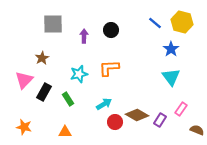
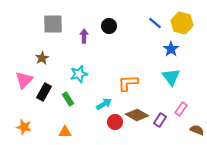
yellow hexagon: moved 1 px down
black circle: moved 2 px left, 4 px up
orange L-shape: moved 19 px right, 15 px down
